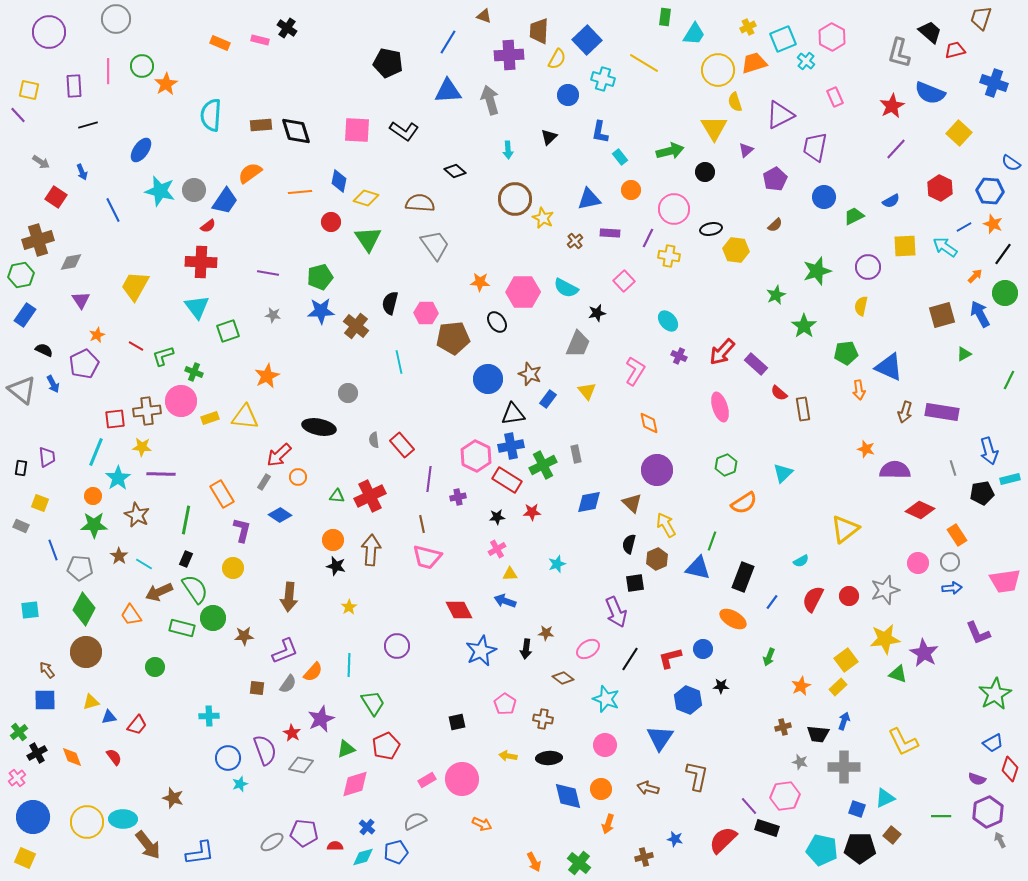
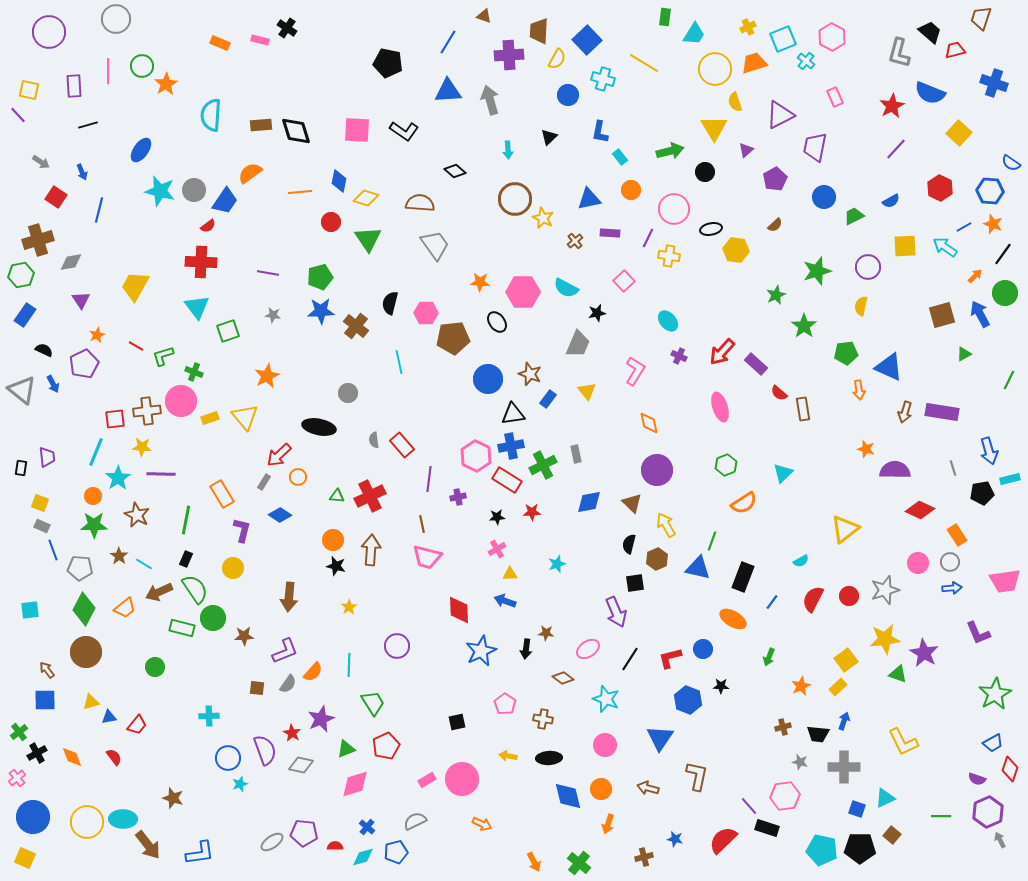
yellow circle at (718, 70): moved 3 px left, 1 px up
blue line at (113, 210): moved 14 px left; rotated 40 degrees clockwise
yellow triangle at (245, 417): rotated 44 degrees clockwise
gray rectangle at (21, 526): moved 21 px right
red diamond at (459, 610): rotated 24 degrees clockwise
orange trapezoid at (131, 615): moved 6 px left, 7 px up; rotated 95 degrees counterclockwise
